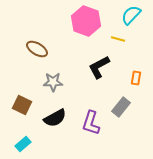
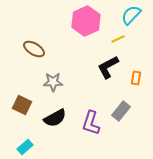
pink hexagon: rotated 16 degrees clockwise
yellow line: rotated 40 degrees counterclockwise
brown ellipse: moved 3 px left
black L-shape: moved 9 px right
gray rectangle: moved 4 px down
cyan rectangle: moved 2 px right, 3 px down
